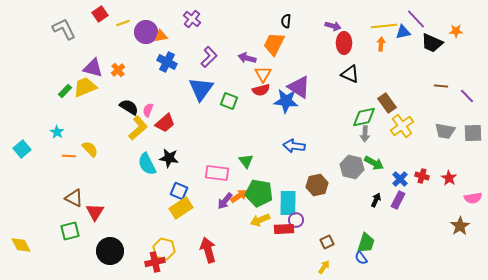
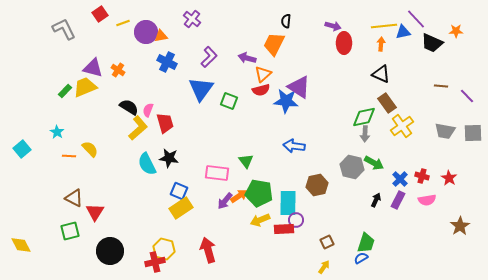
orange cross at (118, 70): rotated 16 degrees counterclockwise
orange triangle at (263, 74): rotated 18 degrees clockwise
black triangle at (350, 74): moved 31 px right
red trapezoid at (165, 123): rotated 65 degrees counterclockwise
pink semicircle at (473, 198): moved 46 px left, 2 px down
blue semicircle at (361, 258): rotated 96 degrees clockwise
